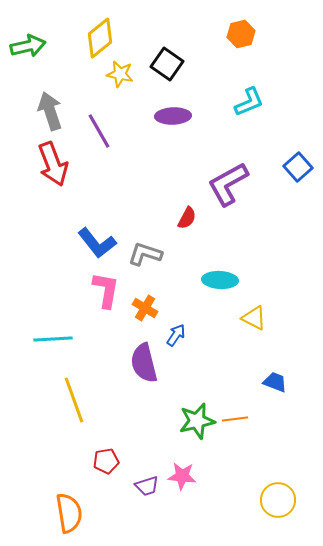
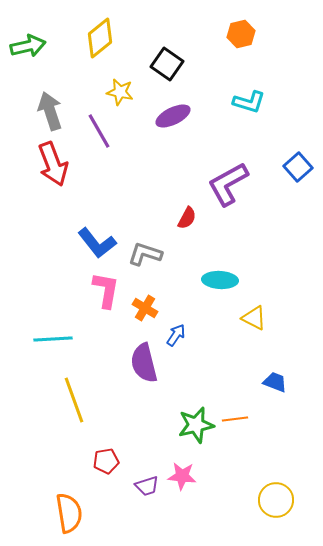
yellow star: moved 18 px down
cyan L-shape: rotated 40 degrees clockwise
purple ellipse: rotated 24 degrees counterclockwise
green star: moved 1 px left, 4 px down
yellow circle: moved 2 px left
